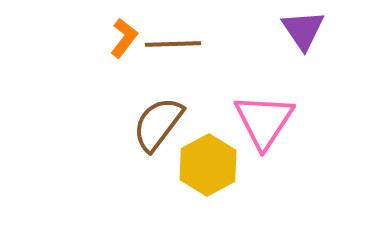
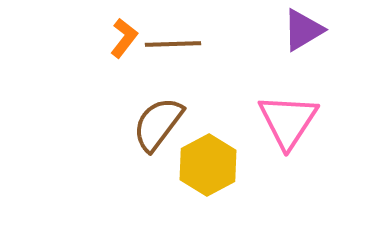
purple triangle: rotated 33 degrees clockwise
pink triangle: moved 24 px right
